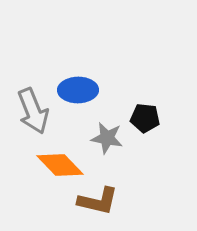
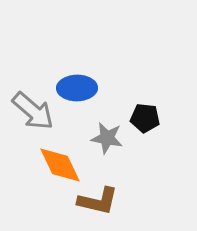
blue ellipse: moved 1 px left, 2 px up
gray arrow: rotated 27 degrees counterclockwise
orange diamond: rotated 18 degrees clockwise
